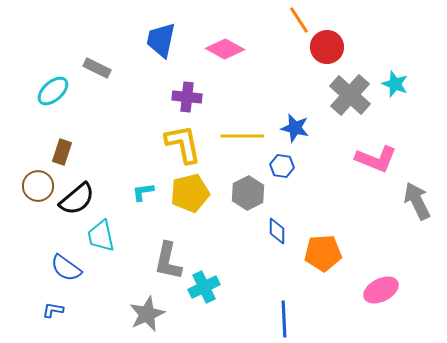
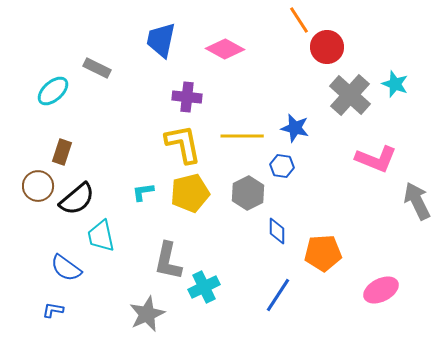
blue line: moved 6 px left, 24 px up; rotated 36 degrees clockwise
